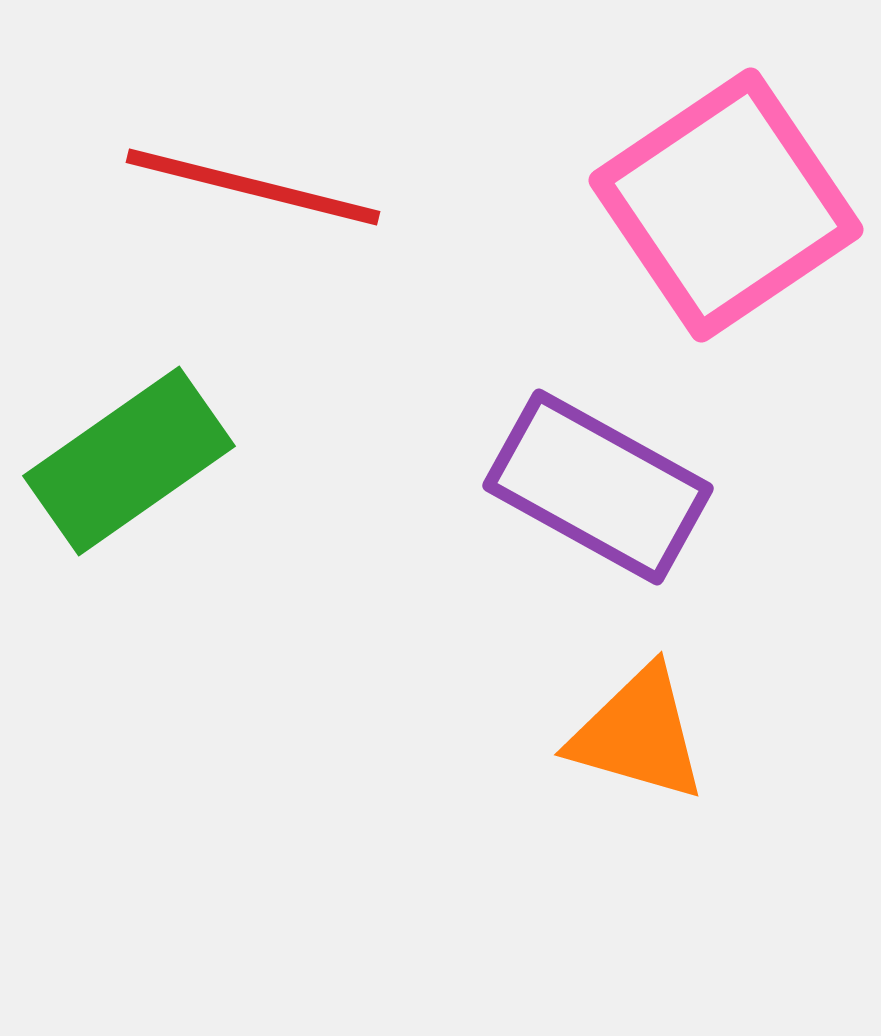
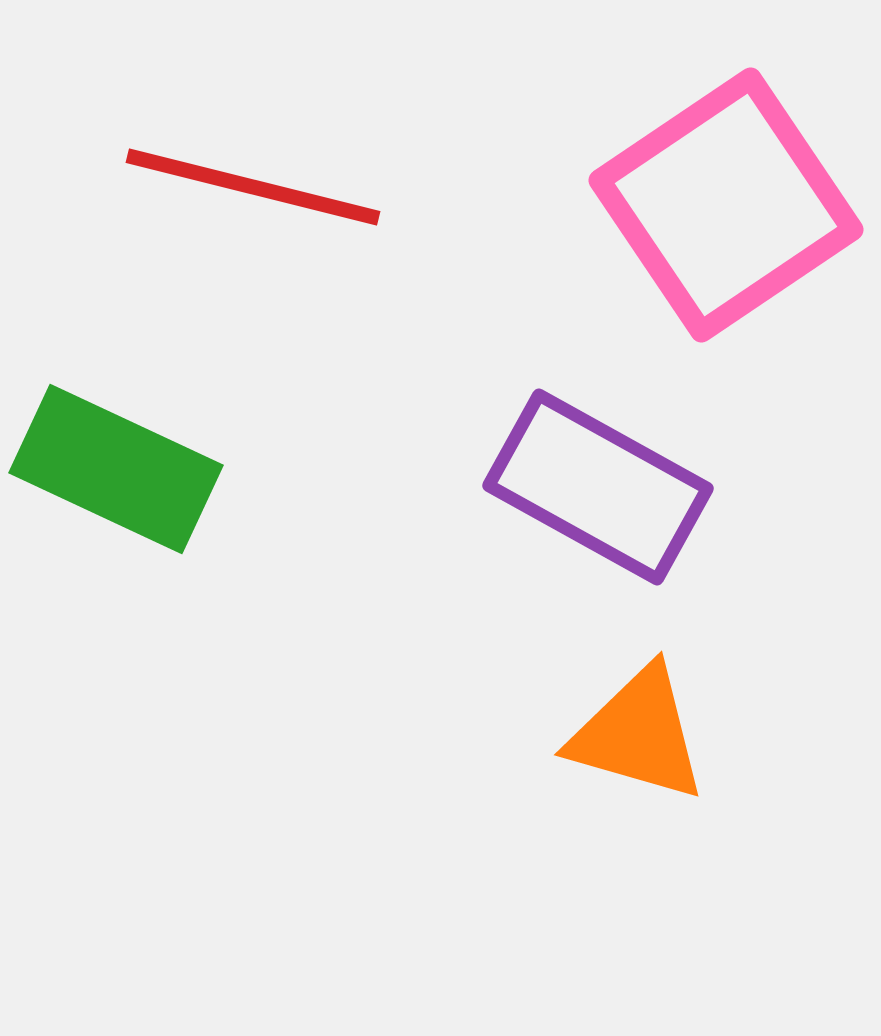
green rectangle: moved 13 px left, 8 px down; rotated 60 degrees clockwise
